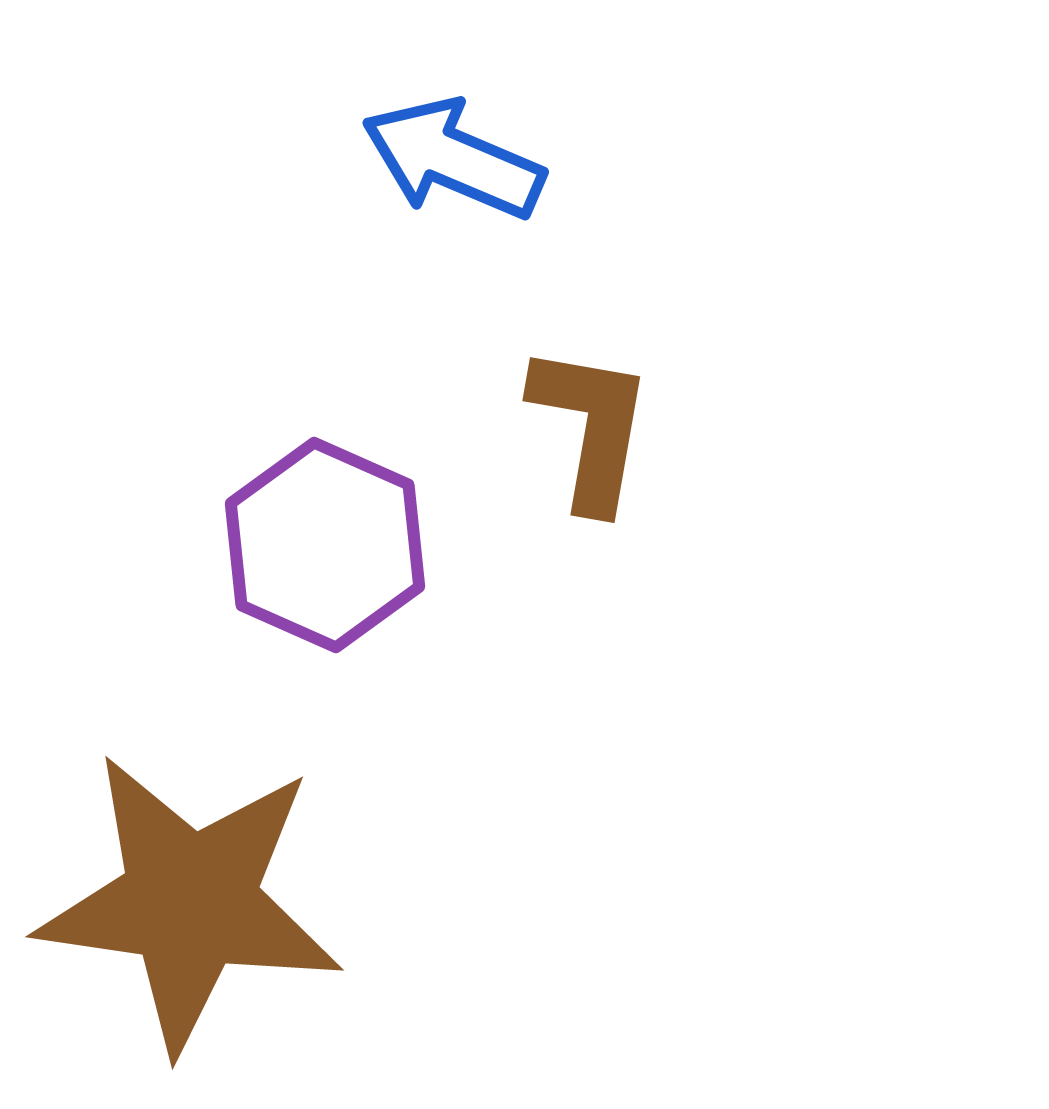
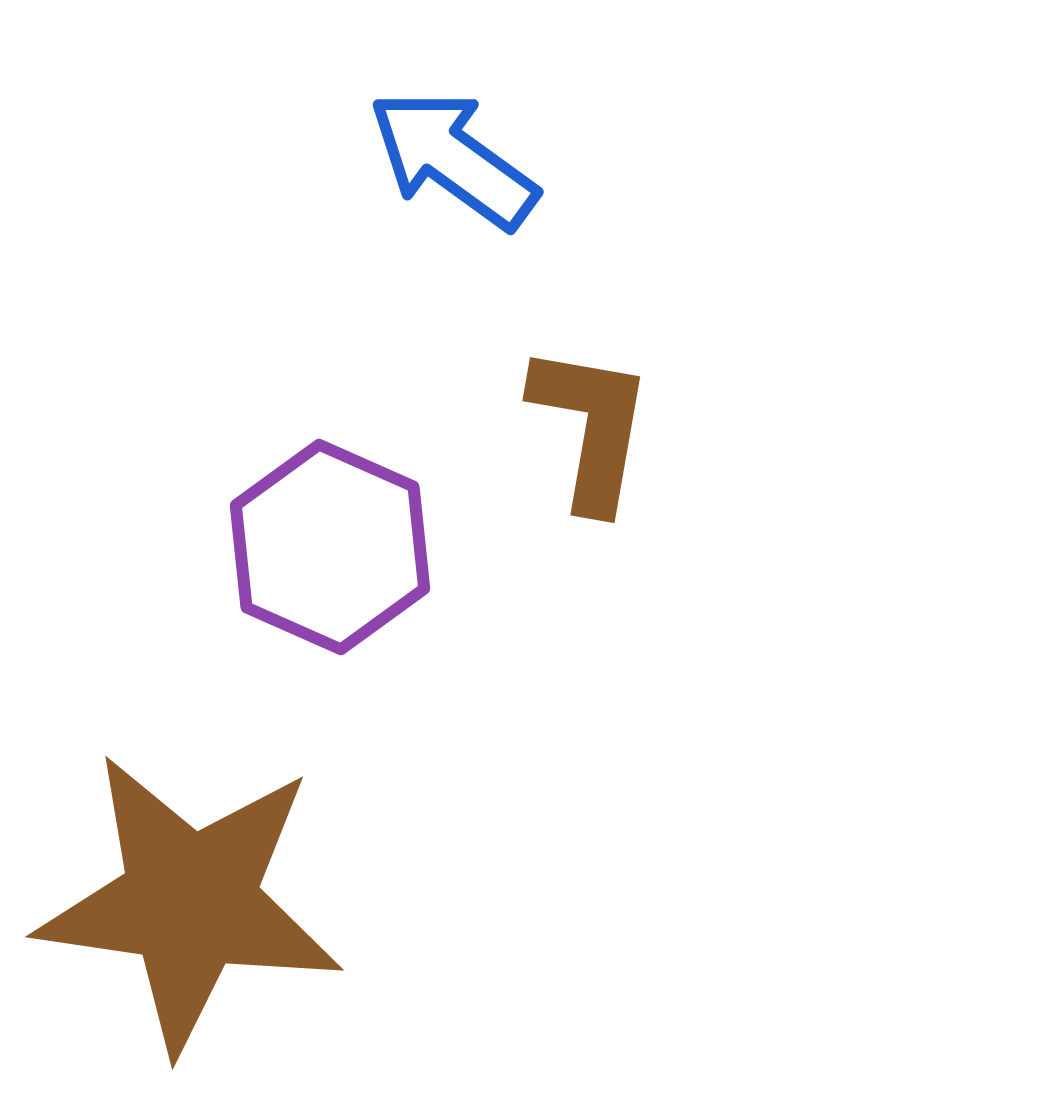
blue arrow: rotated 13 degrees clockwise
purple hexagon: moved 5 px right, 2 px down
